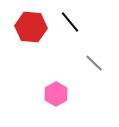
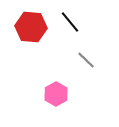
gray line: moved 8 px left, 3 px up
